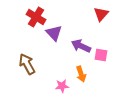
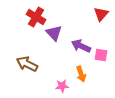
brown arrow: rotated 35 degrees counterclockwise
